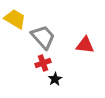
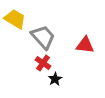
red cross: rotated 35 degrees counterclockwise
